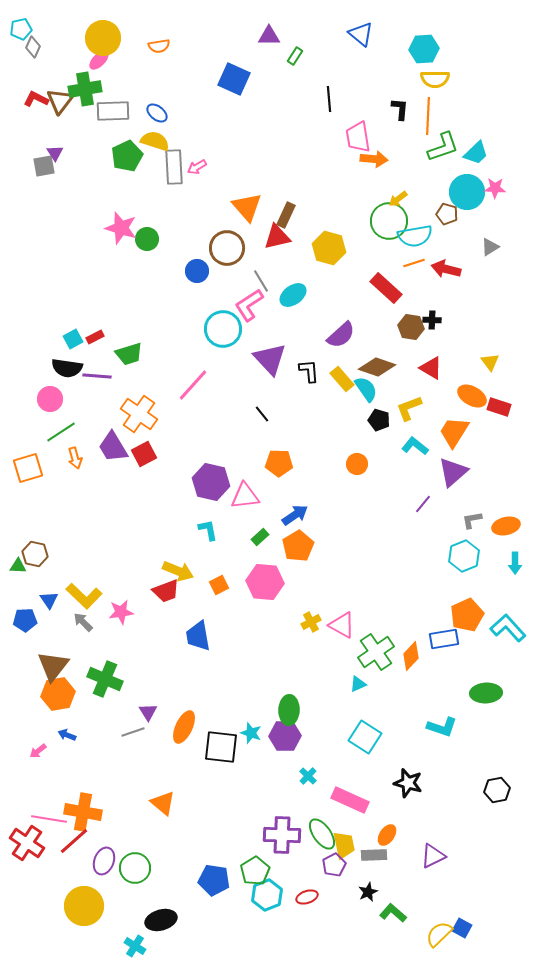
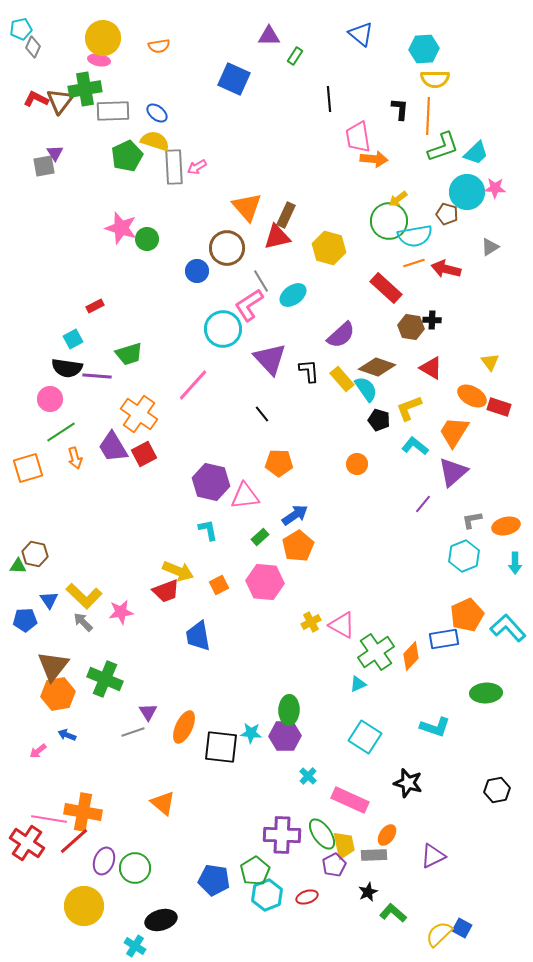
pink ellipse at (99, 60): rotated 55 degrees clockwise
red rectangle at (95, 337): moved 31 px up
cyan L-shape at (442, 727): moved 7 px left
cyan star at (251, 733): rotated 15 degrees counterclockwise
